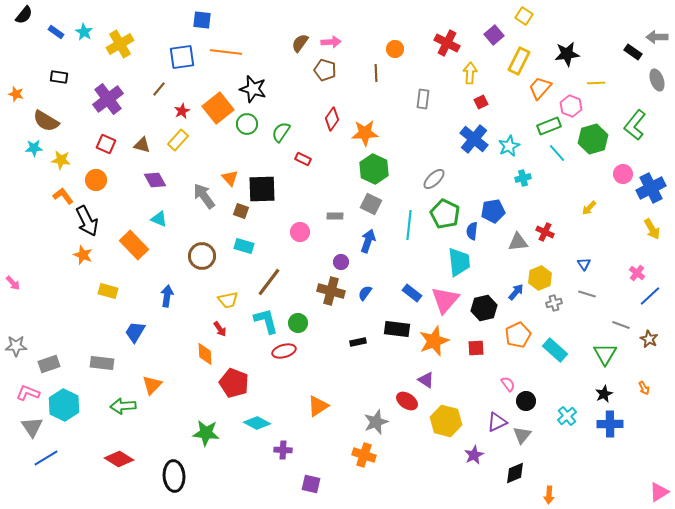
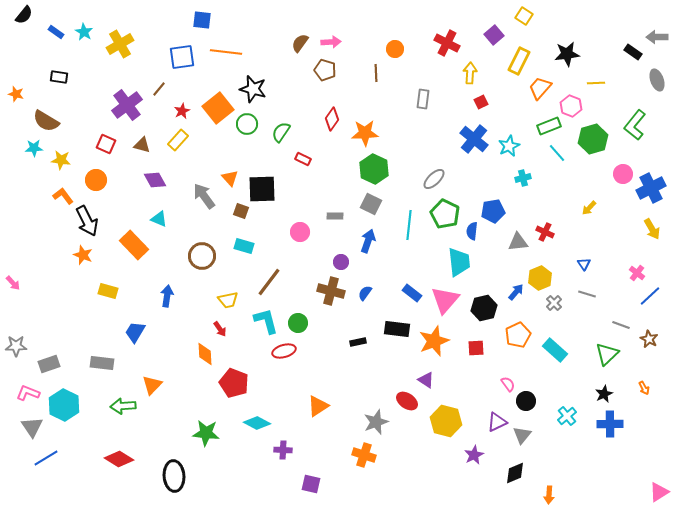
purple cross at (108, 99): moved 19 px right, 6 px down
gray cross at (554, 303): rotated 28 degrees counterclockwise
green triangle at (605, 354): moved 2 px right; rotated 15 degrees clockwise
